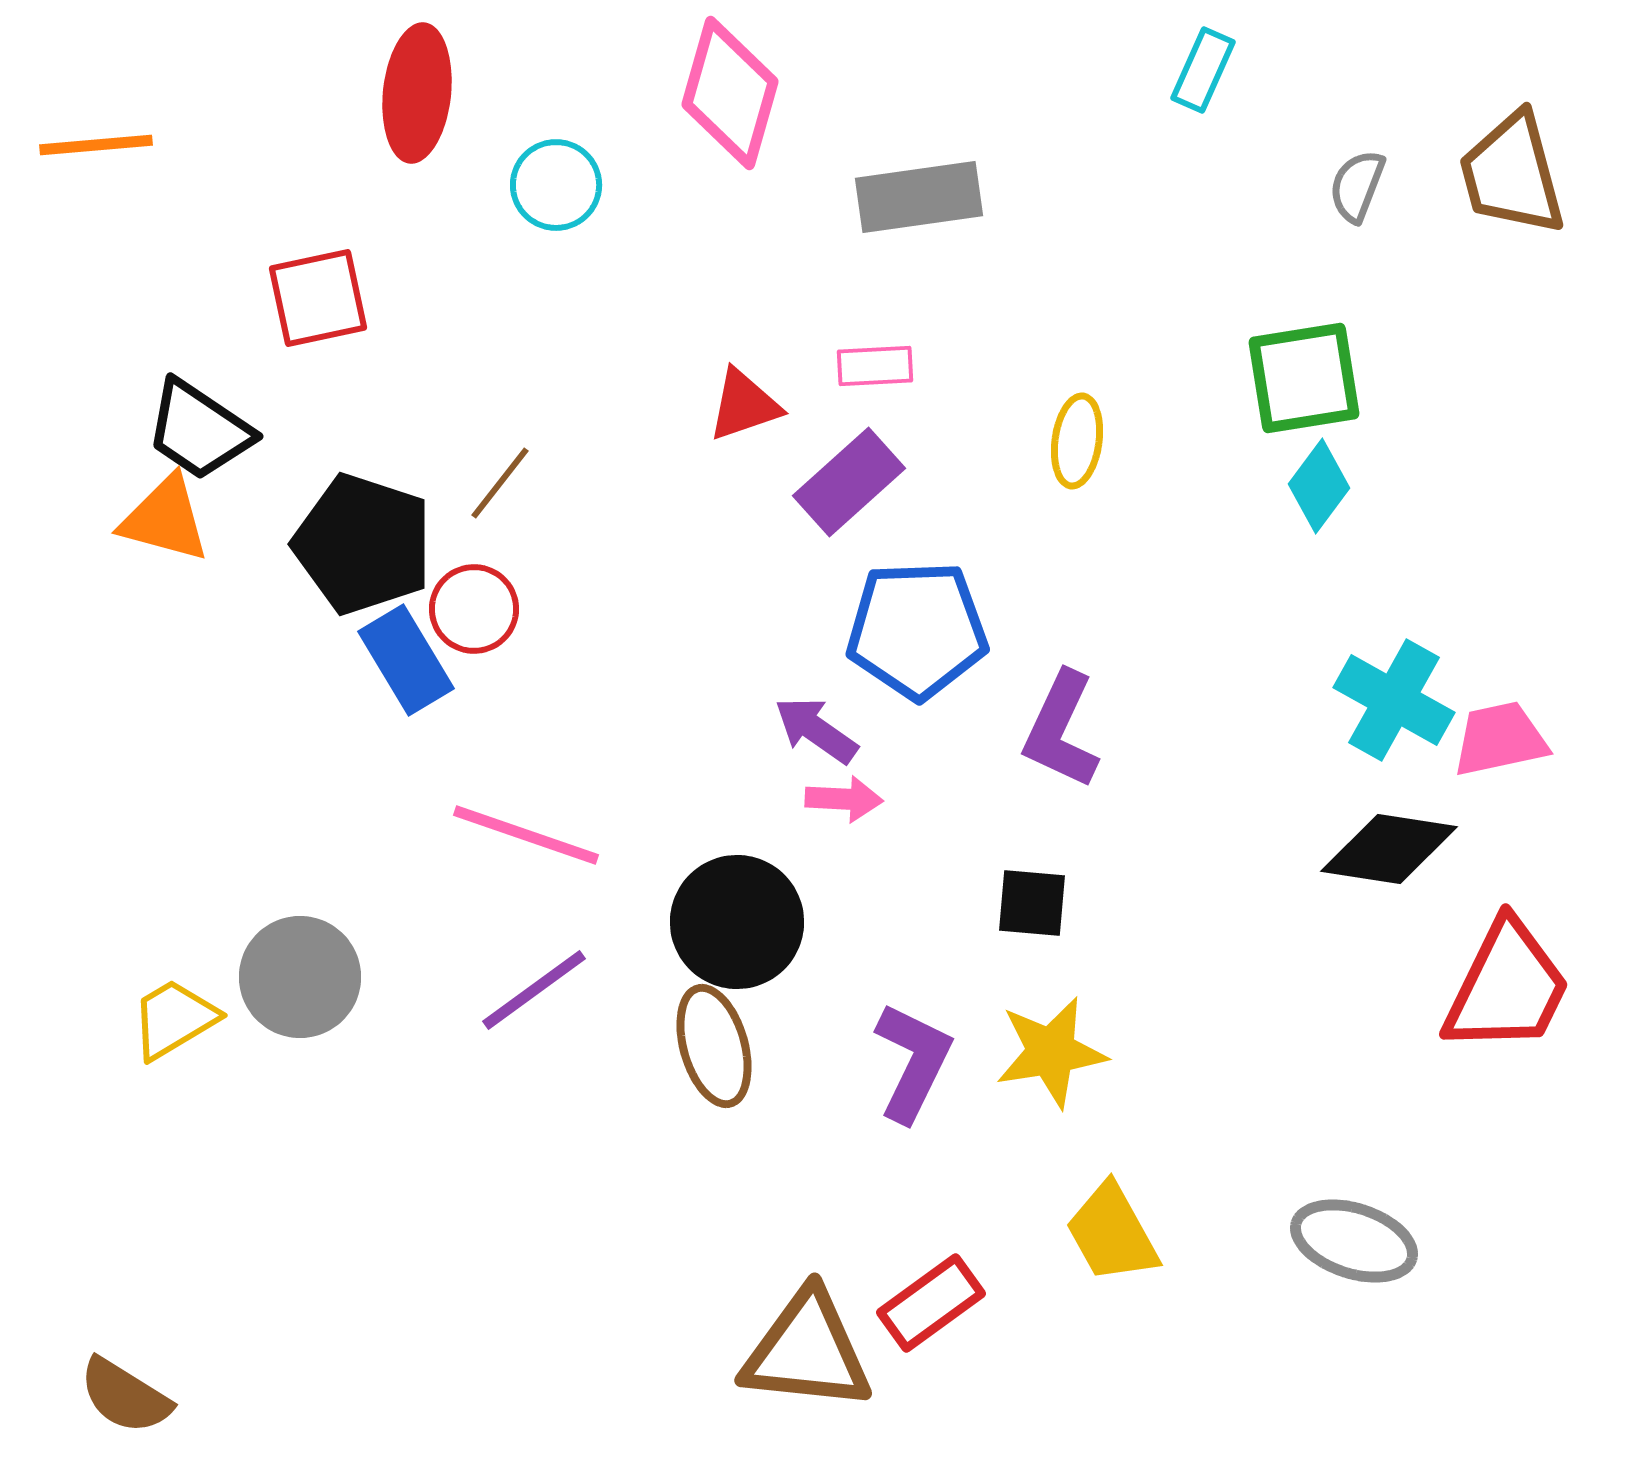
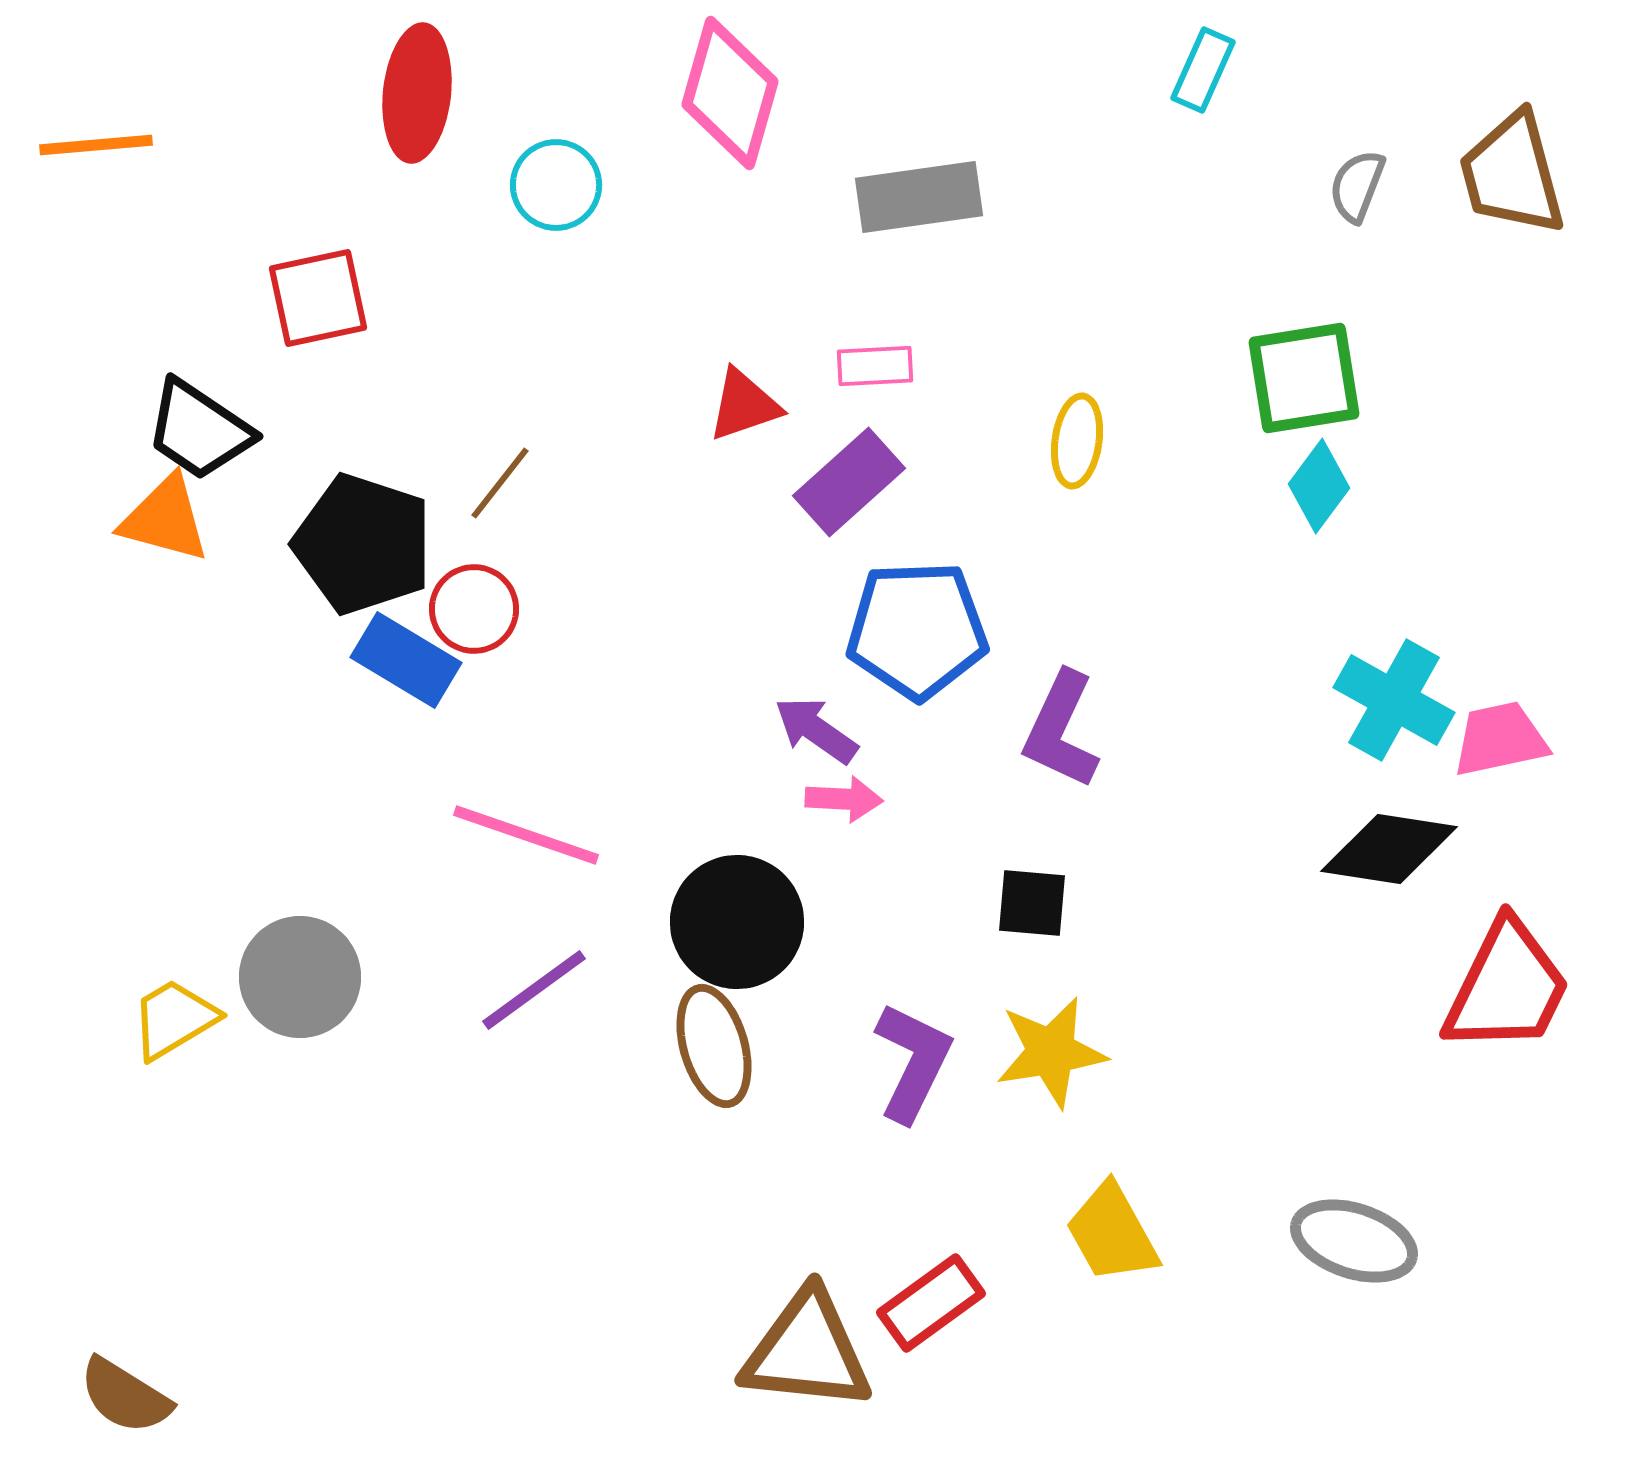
blue rectangle at (406, 660): rotated 28 degrees counterclockwise
